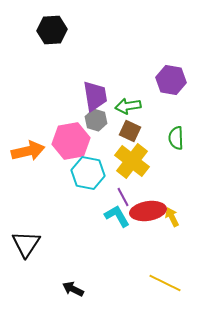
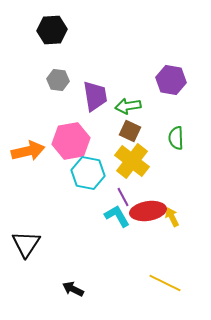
gray hexagon: moved 38 px left, 40 px up; rotated 10 degrees counterclockwise
